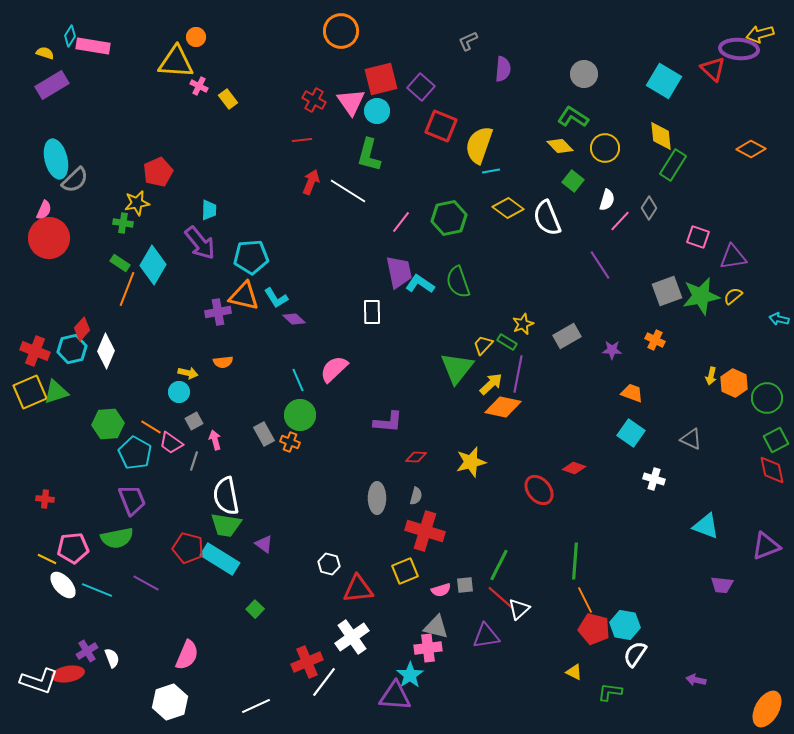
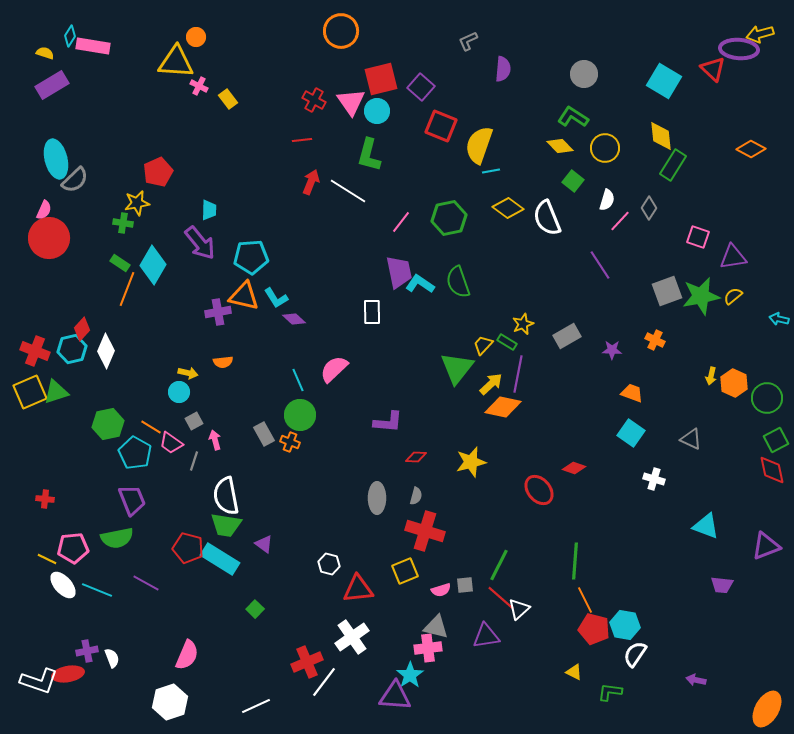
green hexagon at (108, 424): rotated 8 degrees counterclockwise
purple cross at (87, 651): rotated 20 degrees clockwise
